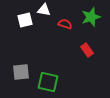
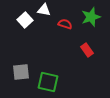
white square: rotated 28 degrees counterclockwise
